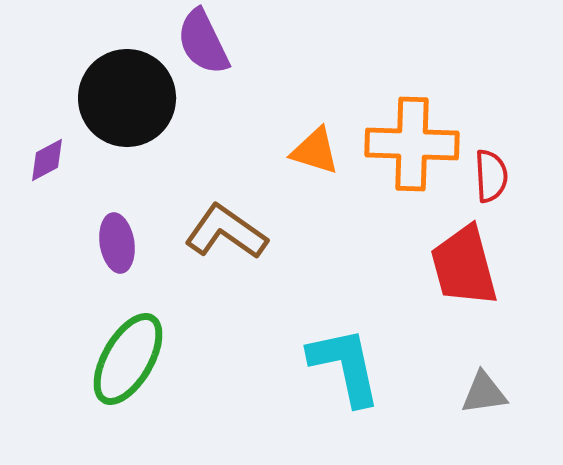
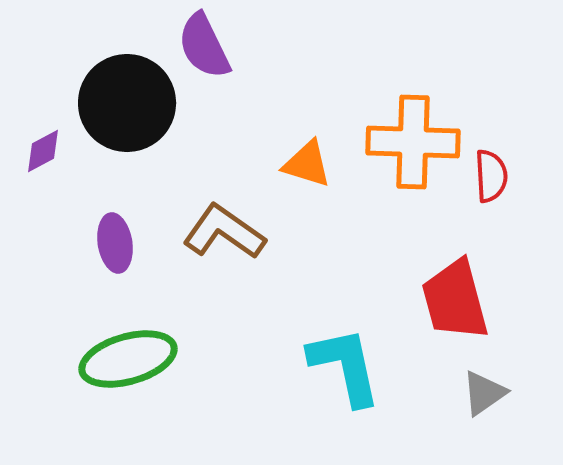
purple semicircle: moved 1 px right, 4 px down
black circle: moved 5 px down
orange cross: moved 1 px right, 2 px up
orange triangle: moved 8 px left, 13 px down
purple diamond: moved 4 px left, 9 px up
brown L-shape: moved 2 px left
purple ellipse: moved 2 px left
red trapezoid: moved 9 px left, 34 px down
green ellipse: rotated 44 degrees clockwise
gray triangle: rotated 27 degrees counterclockwise
